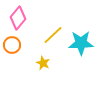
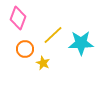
pink diamond: rotated 20 degrees counterclockwise
orange circle: moved 13 px right, 4 px down
